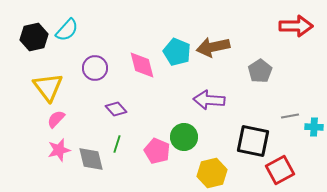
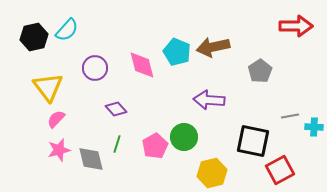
pink pentagon: moved 2 px left, 5 px up; rotated 20 degrees clockwise
